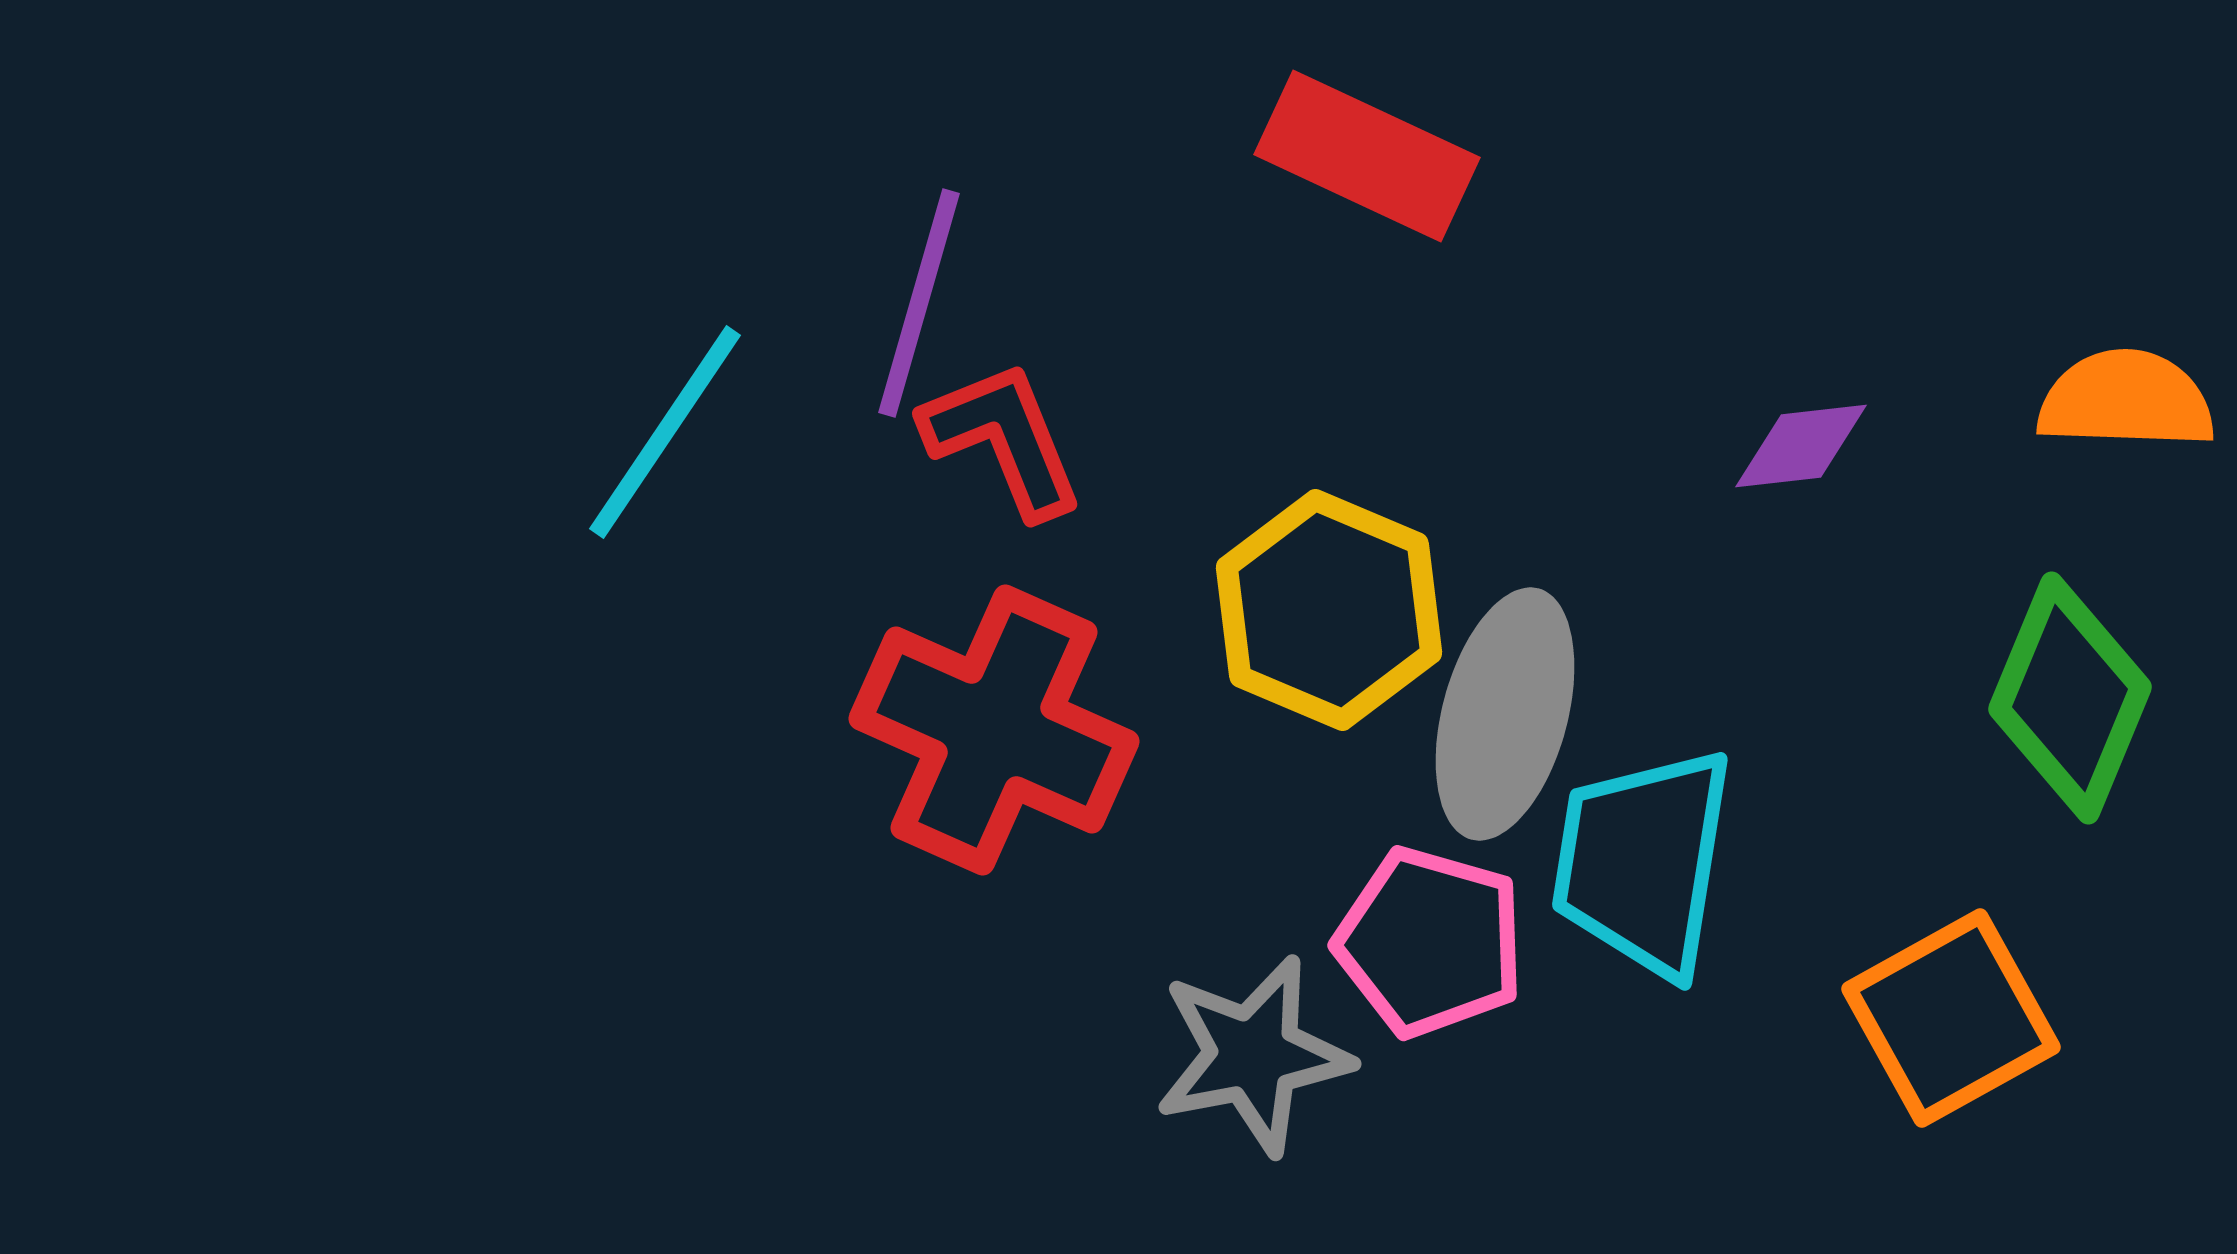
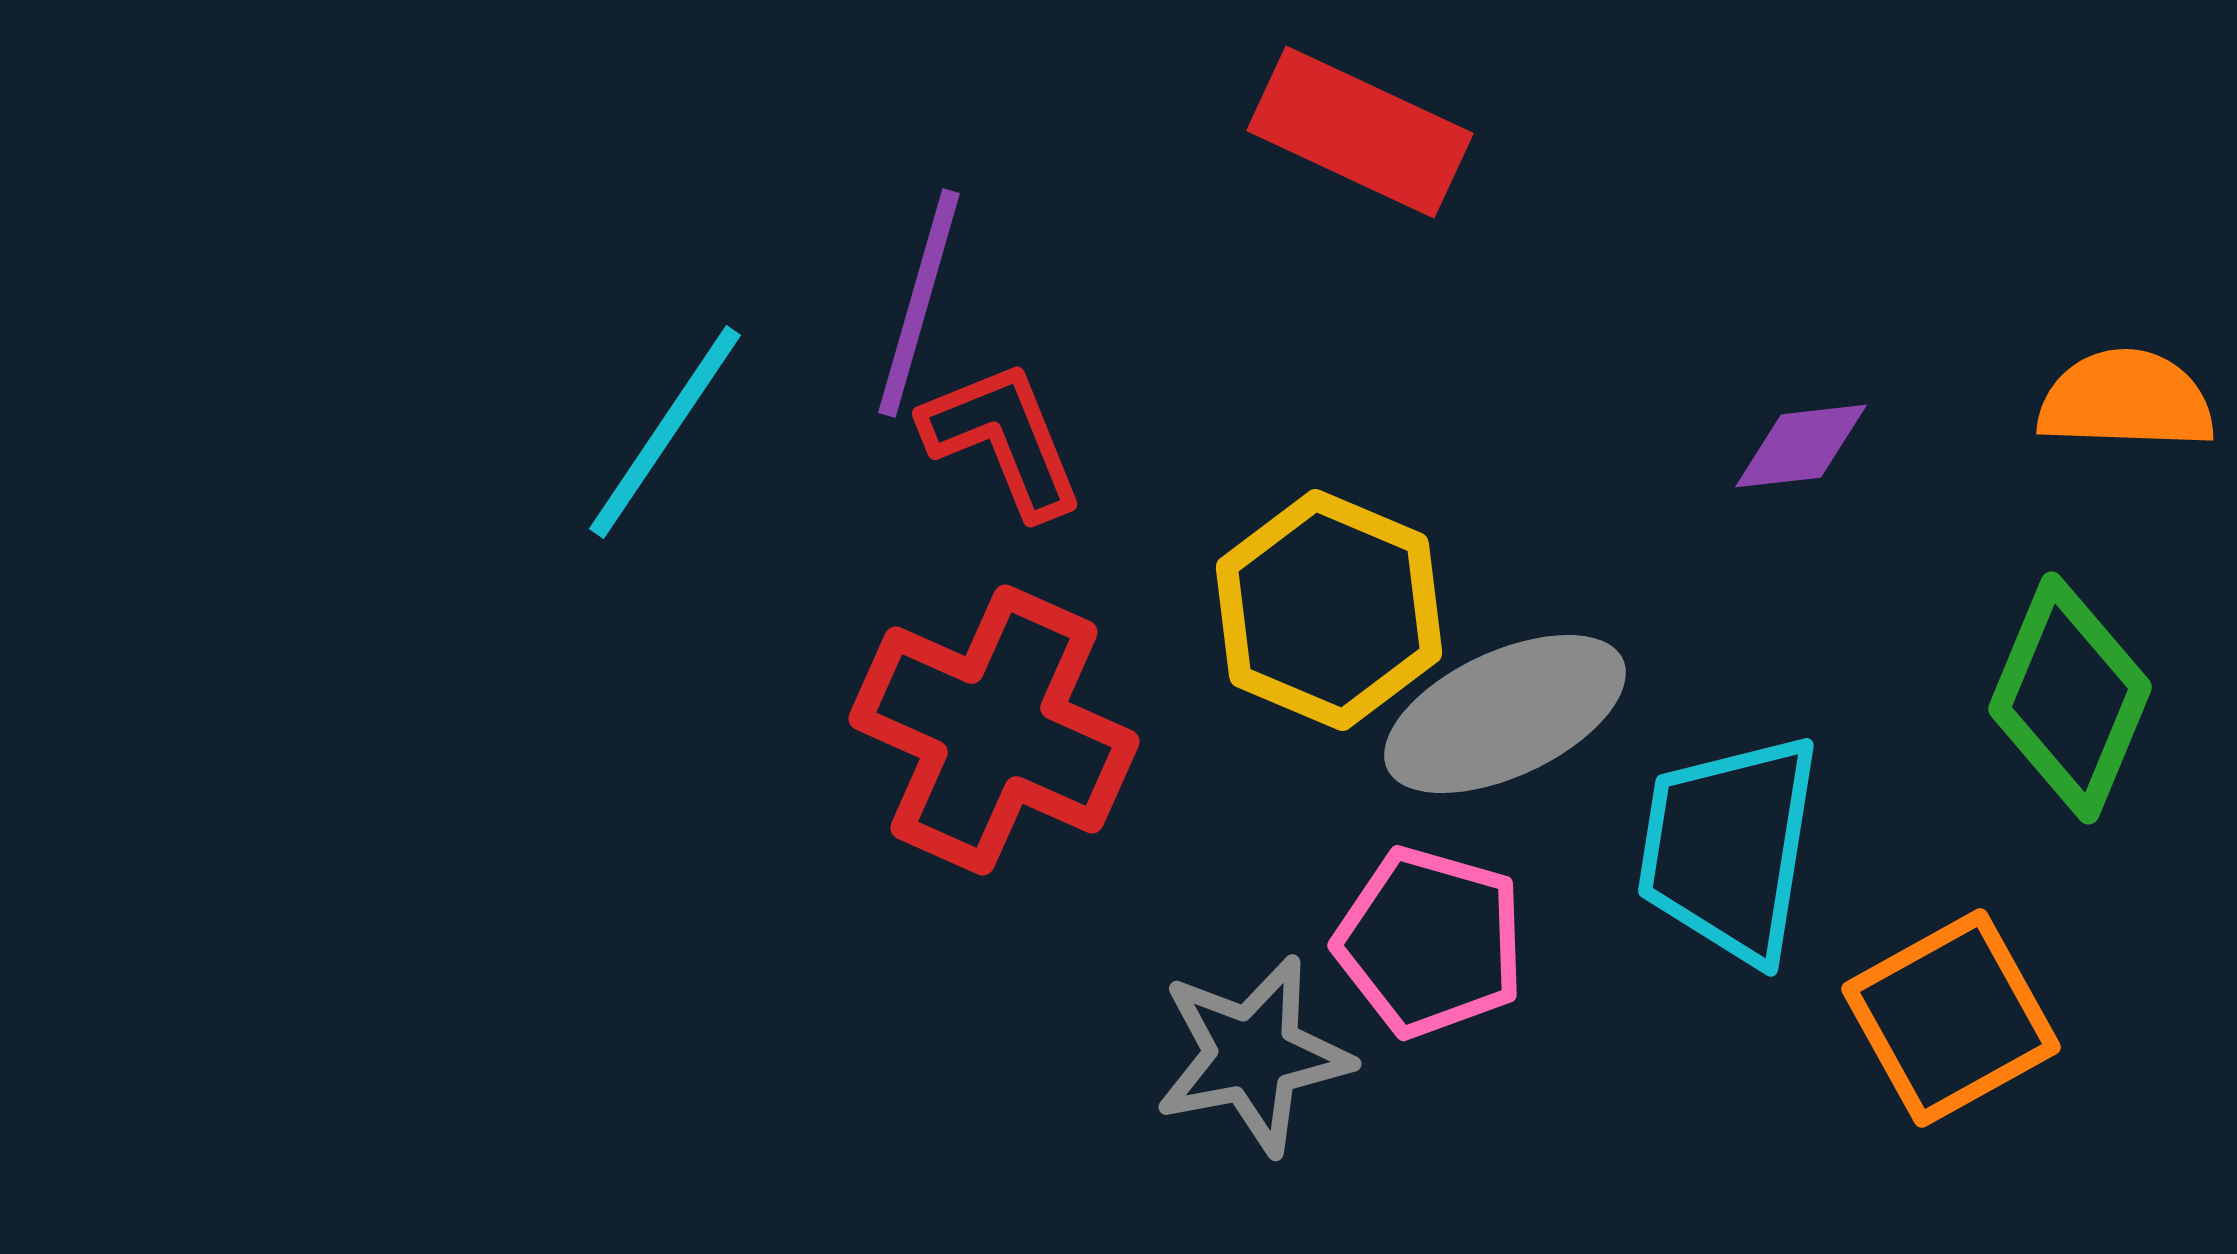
red rectangle: moved 7 px left, 24 px up
gray ellipse: rotated 50 degrees clockwise
cyan trapezoid: moved 86 px right, 14 px up
